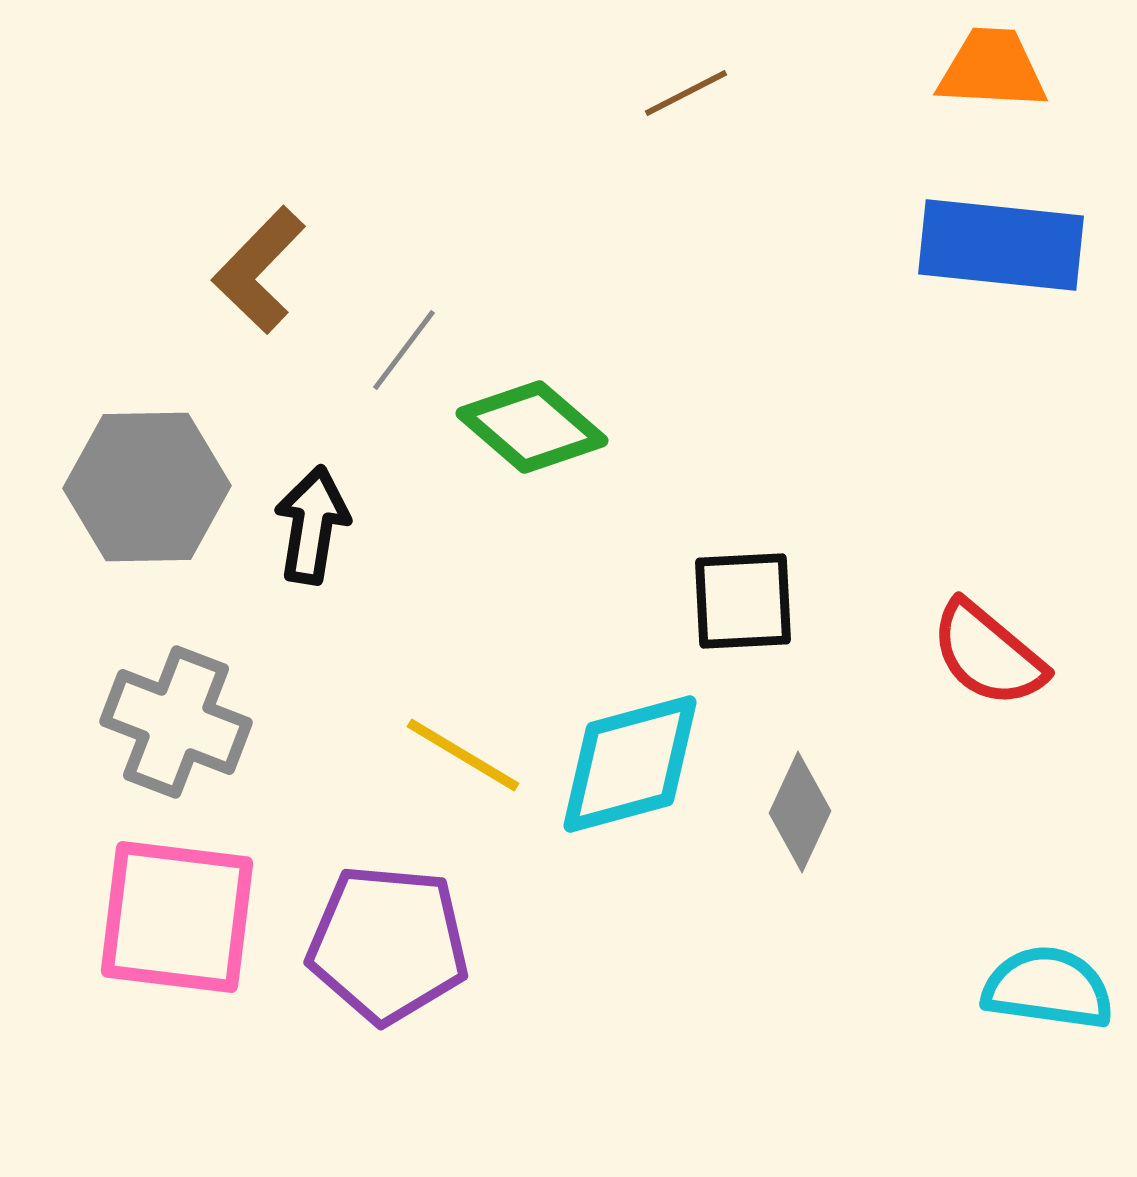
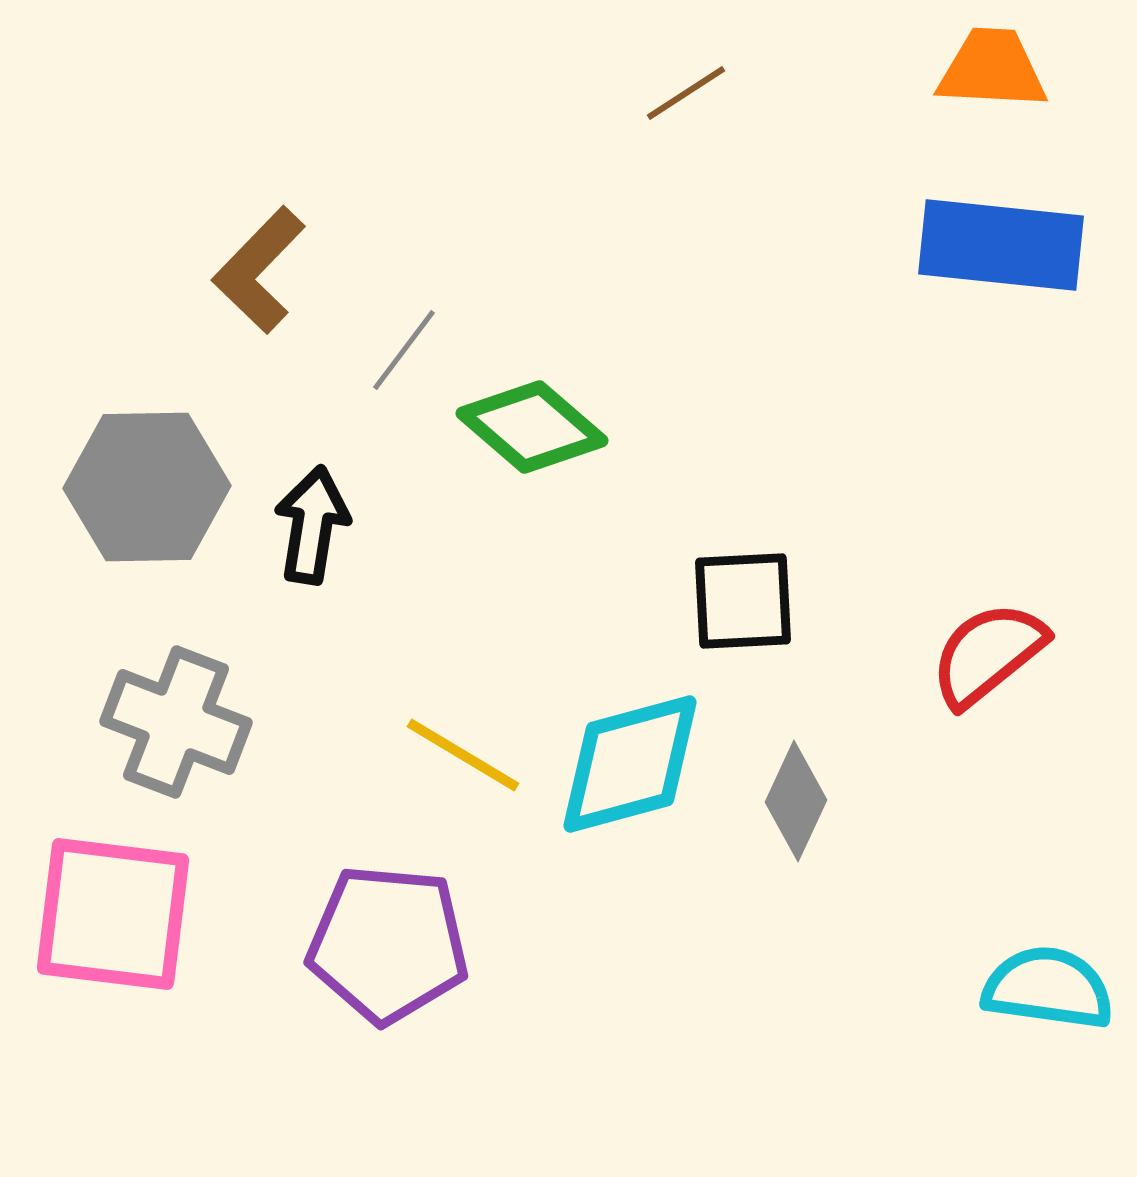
brown line: rotated 6 degrees counterclockwise
red semicircle: rotated 101 degrees clockwise
gray diamond: moved 4 px left, 11 px up
pink square: moved 64 px left, 3 px up
